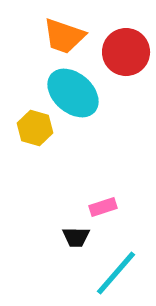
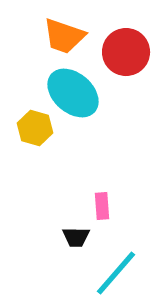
pink rectangle: moved 1 px left, 1 px up; rotated 76 degrees counterclockwise
